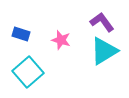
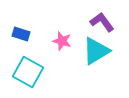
pink star: moved 1 px right, 1 px down
cyan triangle: moved 8 px left
cyan square: rotated 20 degrees counterclockwise
